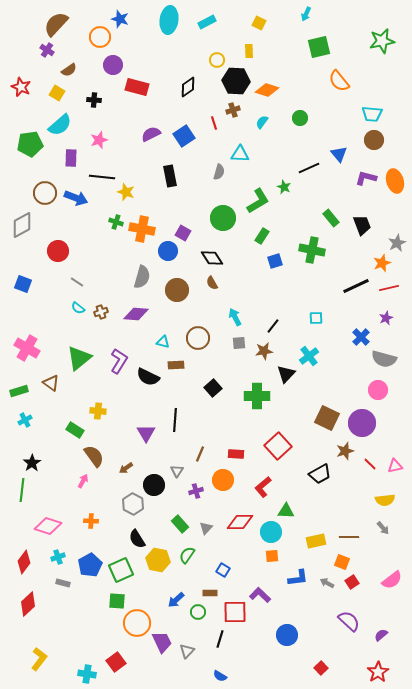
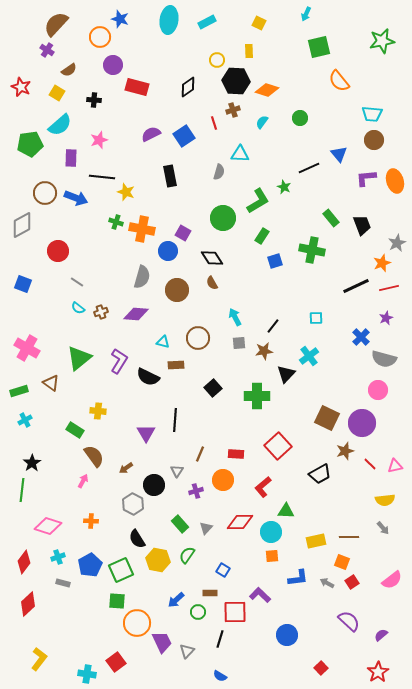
purple L-shape at (366, 178): rotated 20 degrees counterclockwise
